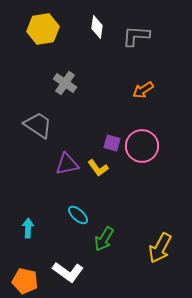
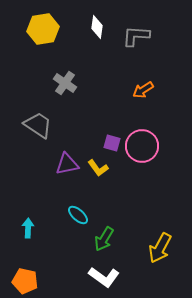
white L-shape: moved 36 px right, 5 px down
